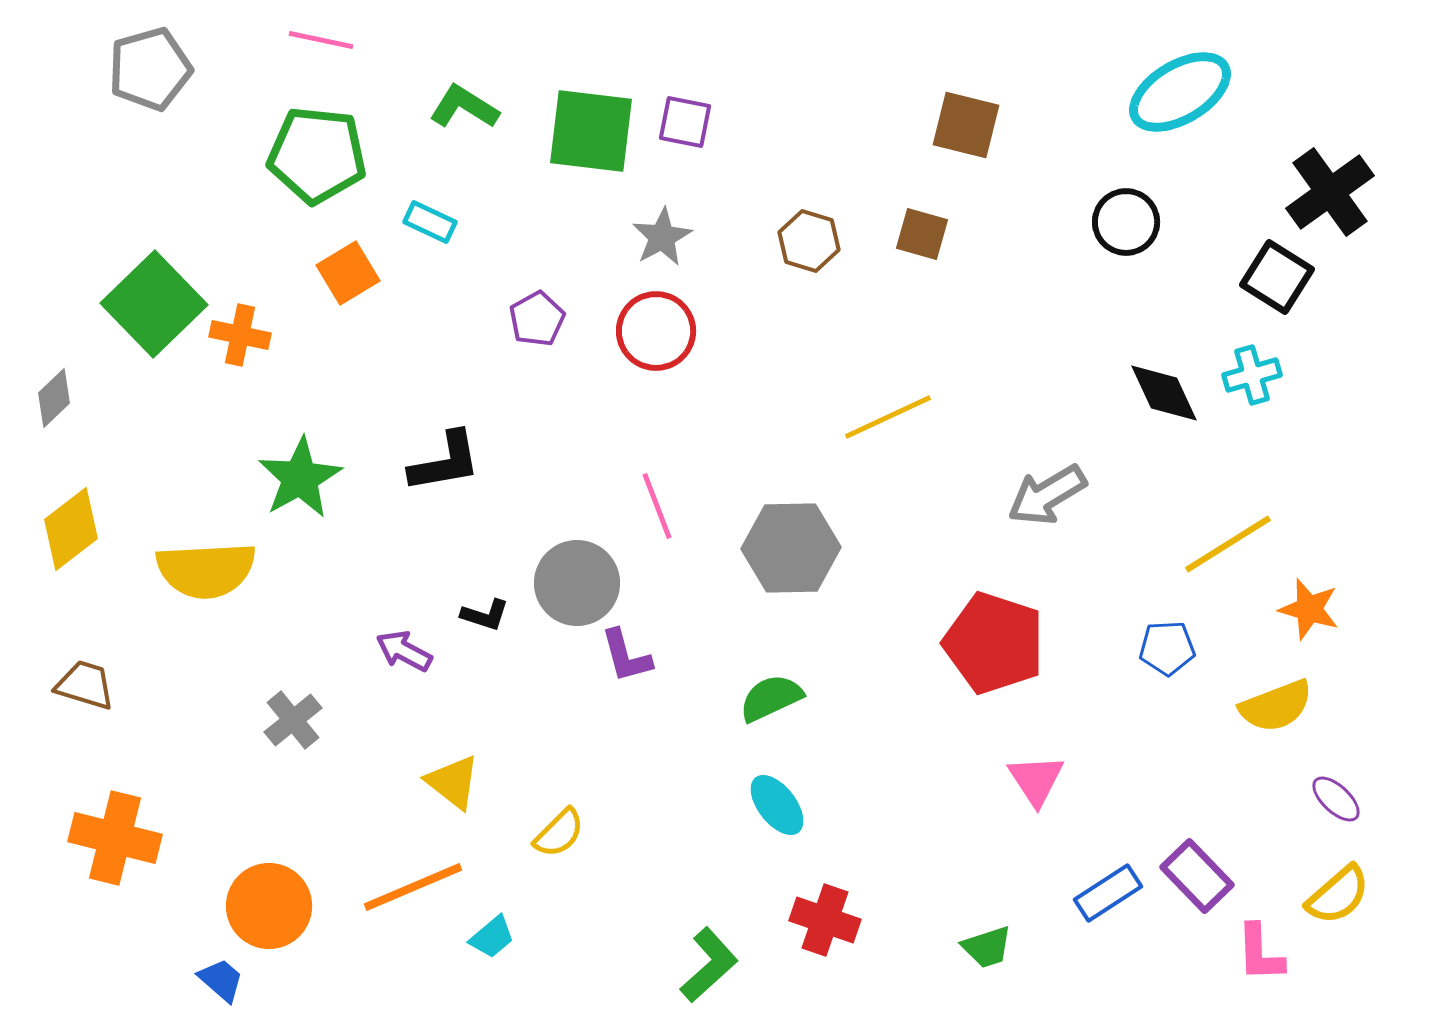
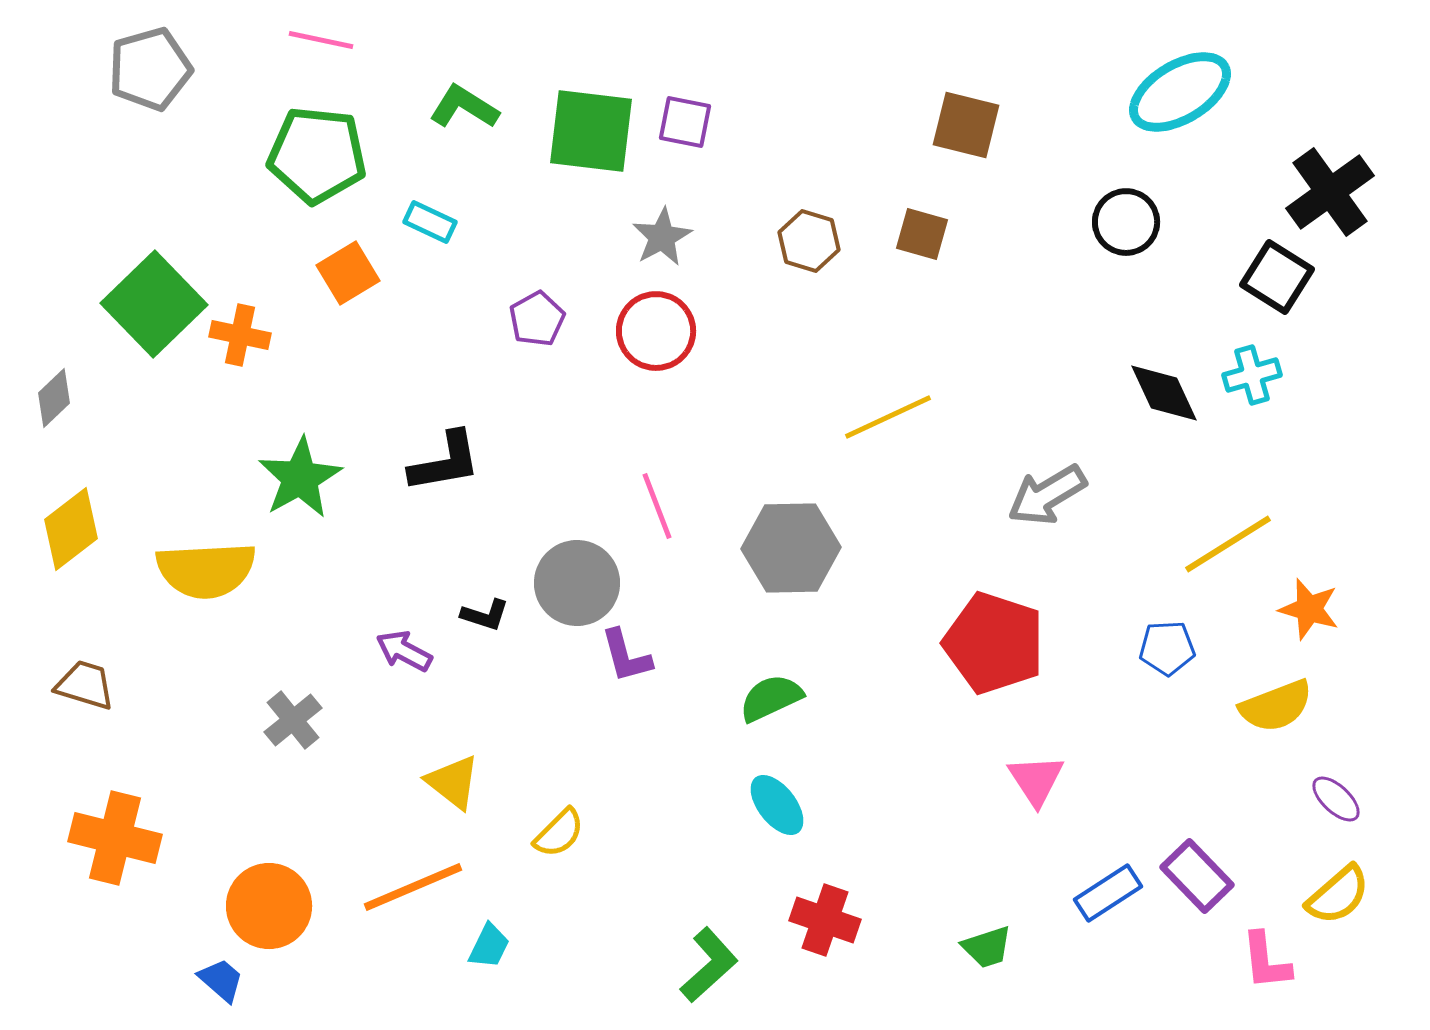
cyan trapezoid at (492, 937): moved 3 px left, 9 px down; rotated 24 degrees counterclockwise
pink L-shape at (1260, 953): moved 6 px right, 8 px down; rotated 4 degrees counterclockwise
